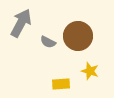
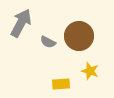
brown circle: moved 1 px right
